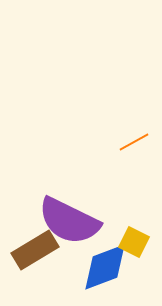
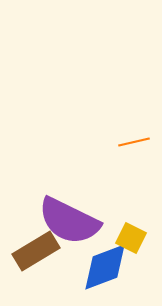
orange line: rotated 16 degrees clockwise
yellow square: moved 3 px left, 4 px up
brown rectangle: moved 1 px right, 1 px down
